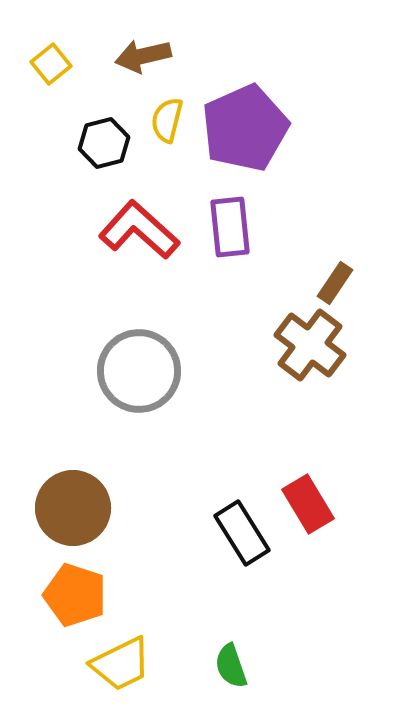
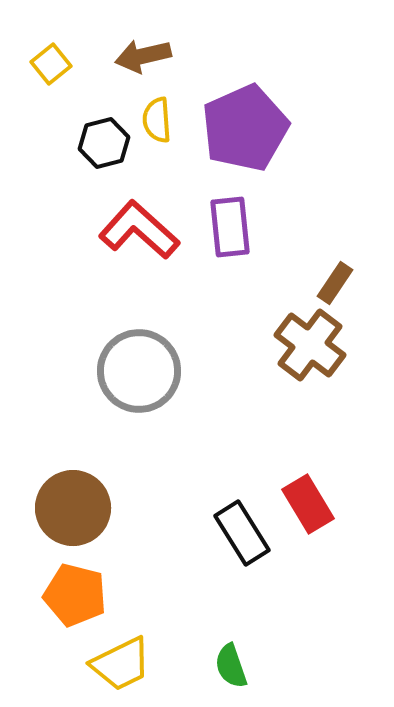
yellow semicircle: moved 10 px left; rotated 18 degrees counterclockwise
orange pentagon: rotated 4 degrees counterclockwise
